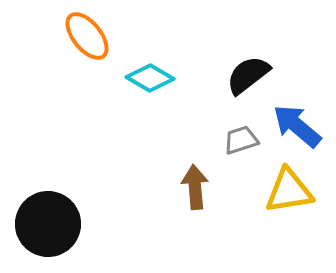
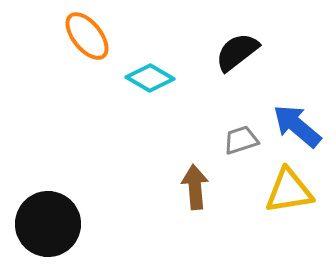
black semicircle: moved 11 px left, 23 px up
